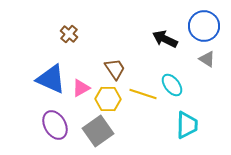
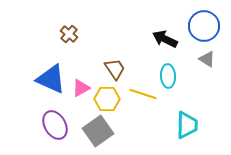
cyan ellipse: moved 4 px left, 9 px up; rotated 35 degrees clockwise
yellow hexagon: moved 1 px left
